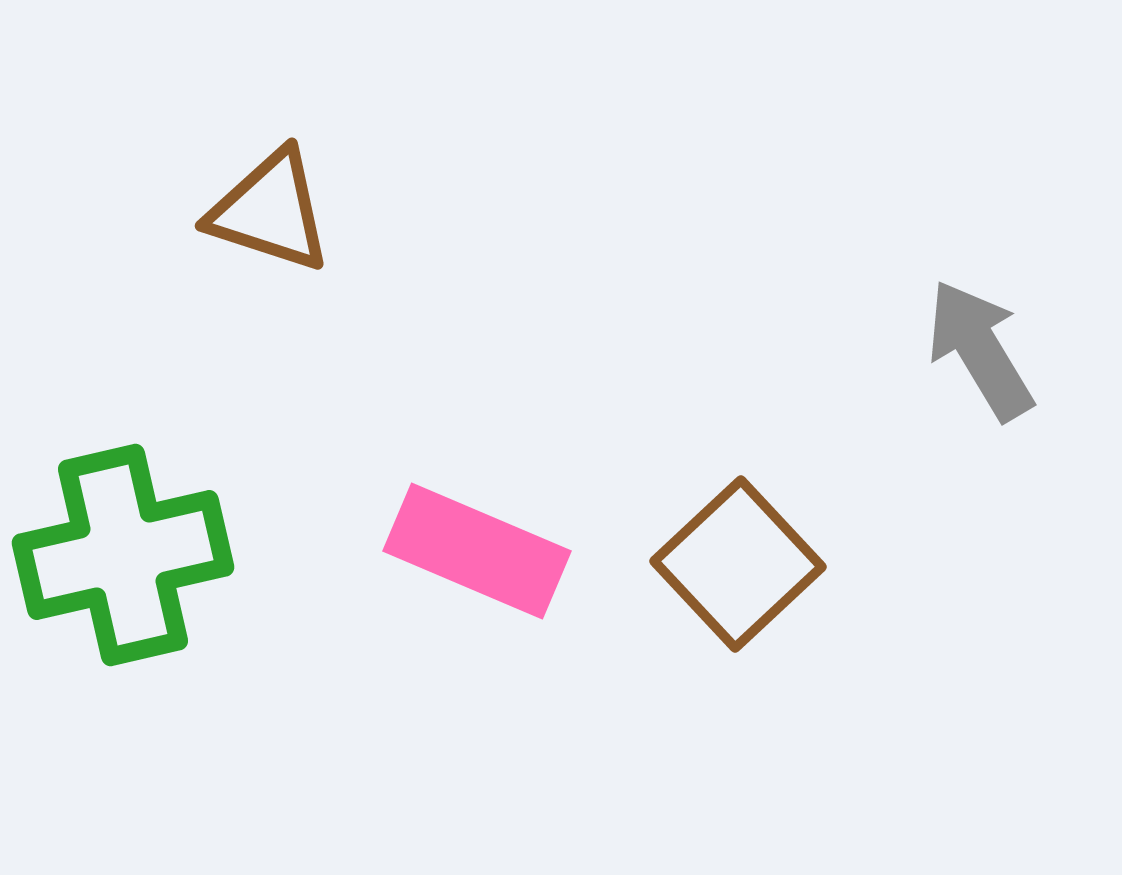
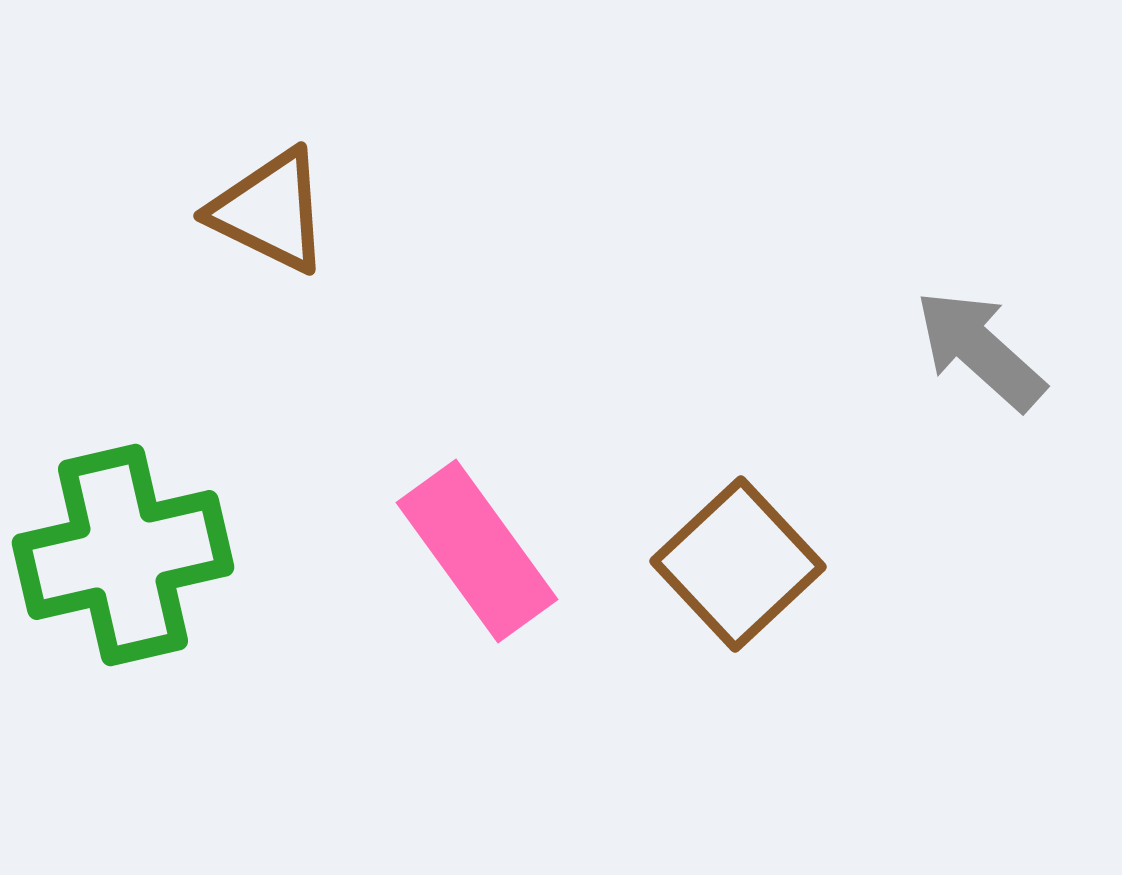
brown triangle: rotated 8 degrees clockwise
gray arrow: rotated 17 degrees counterclockwise
pink rectangle: rotated 31 degrees clockwise
